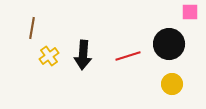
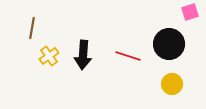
pink square: rotated 18 degrees counterclockwise
red line: rotated 35 degrees clockwise
